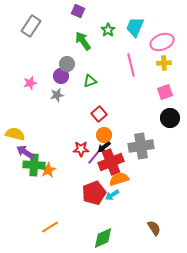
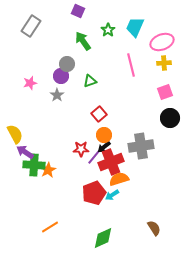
gray star: rotated 24 degrees counterclockwise
yellow semicircle: rotated 48 degrees clockwise
